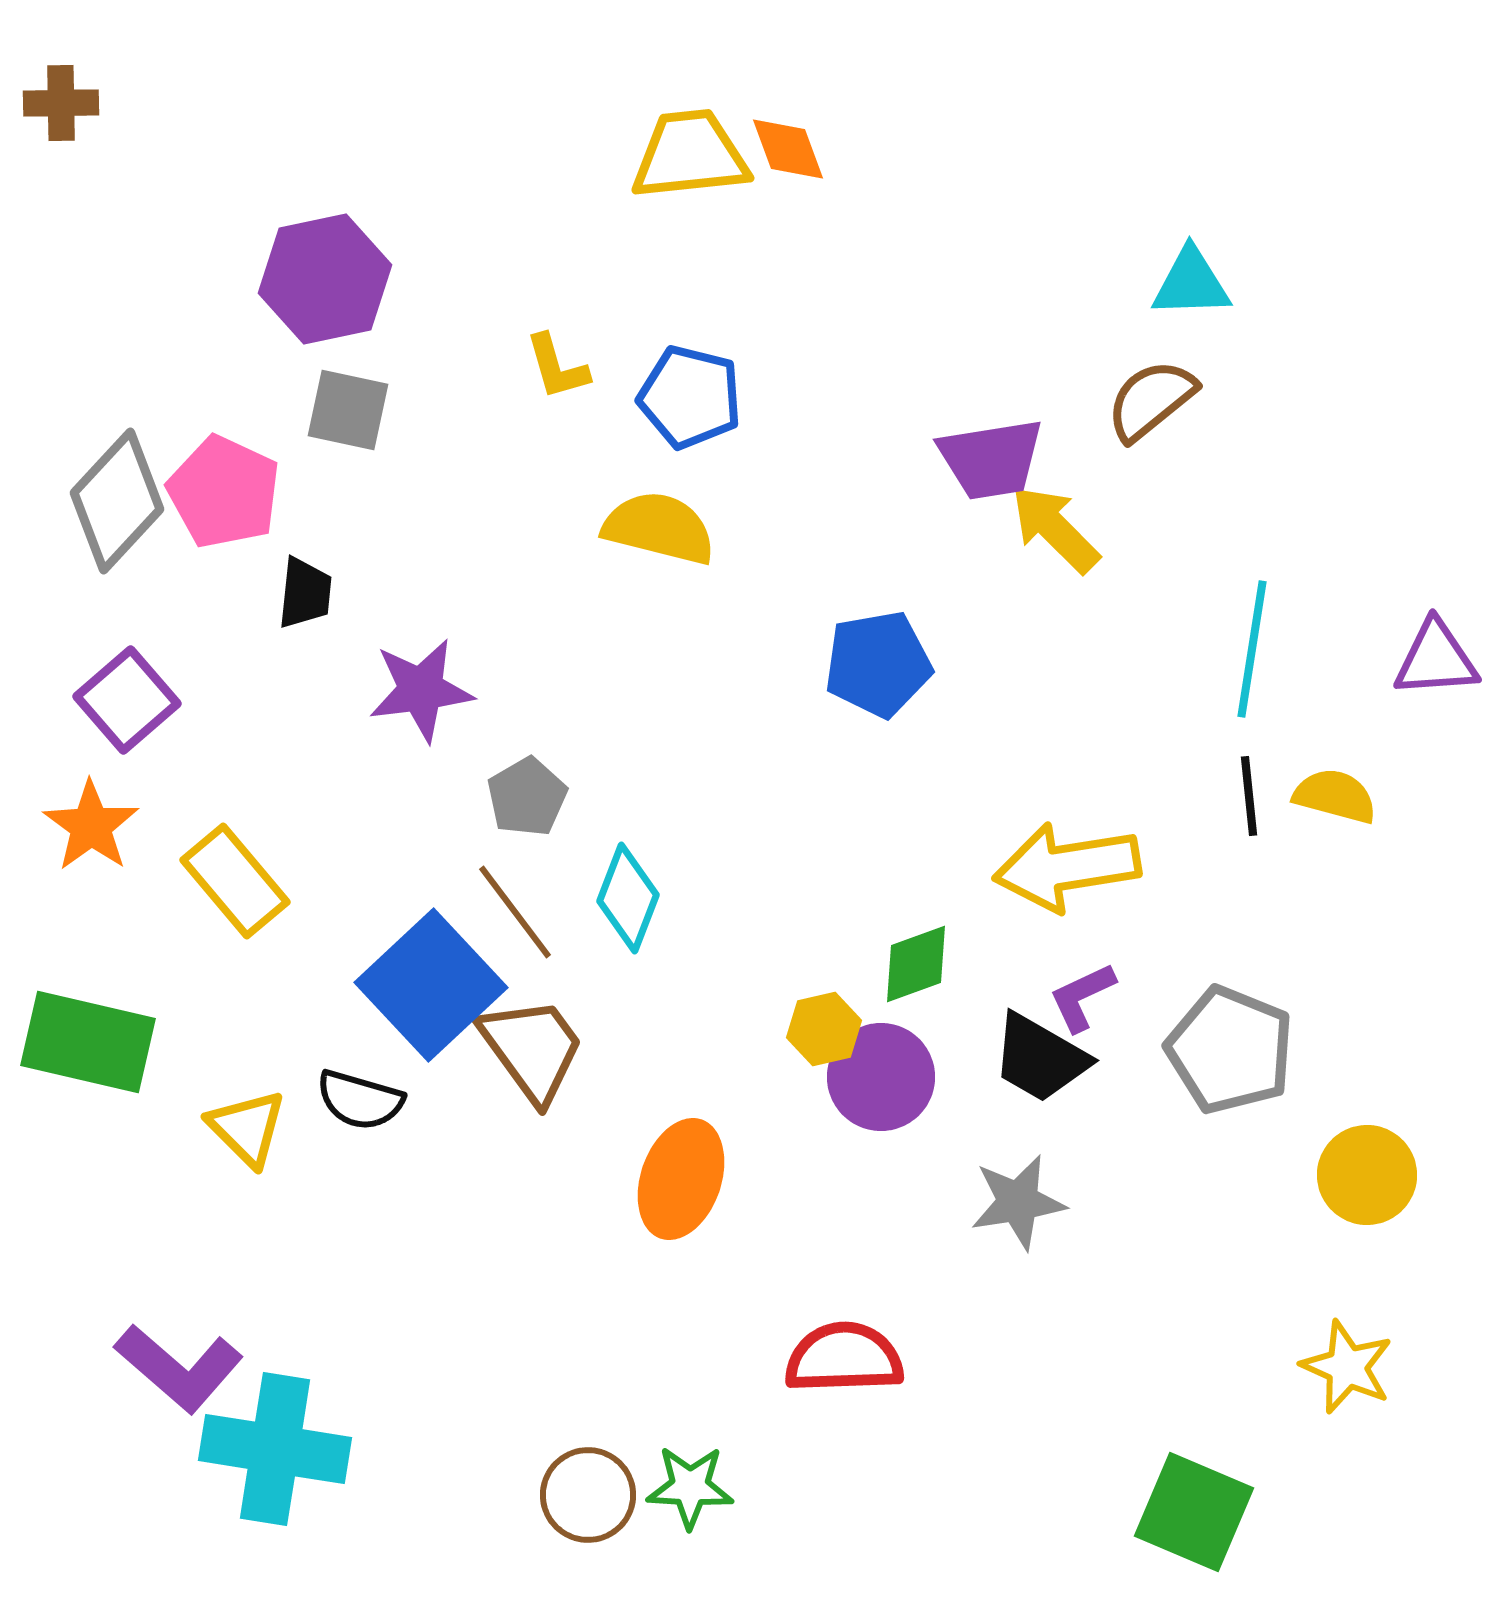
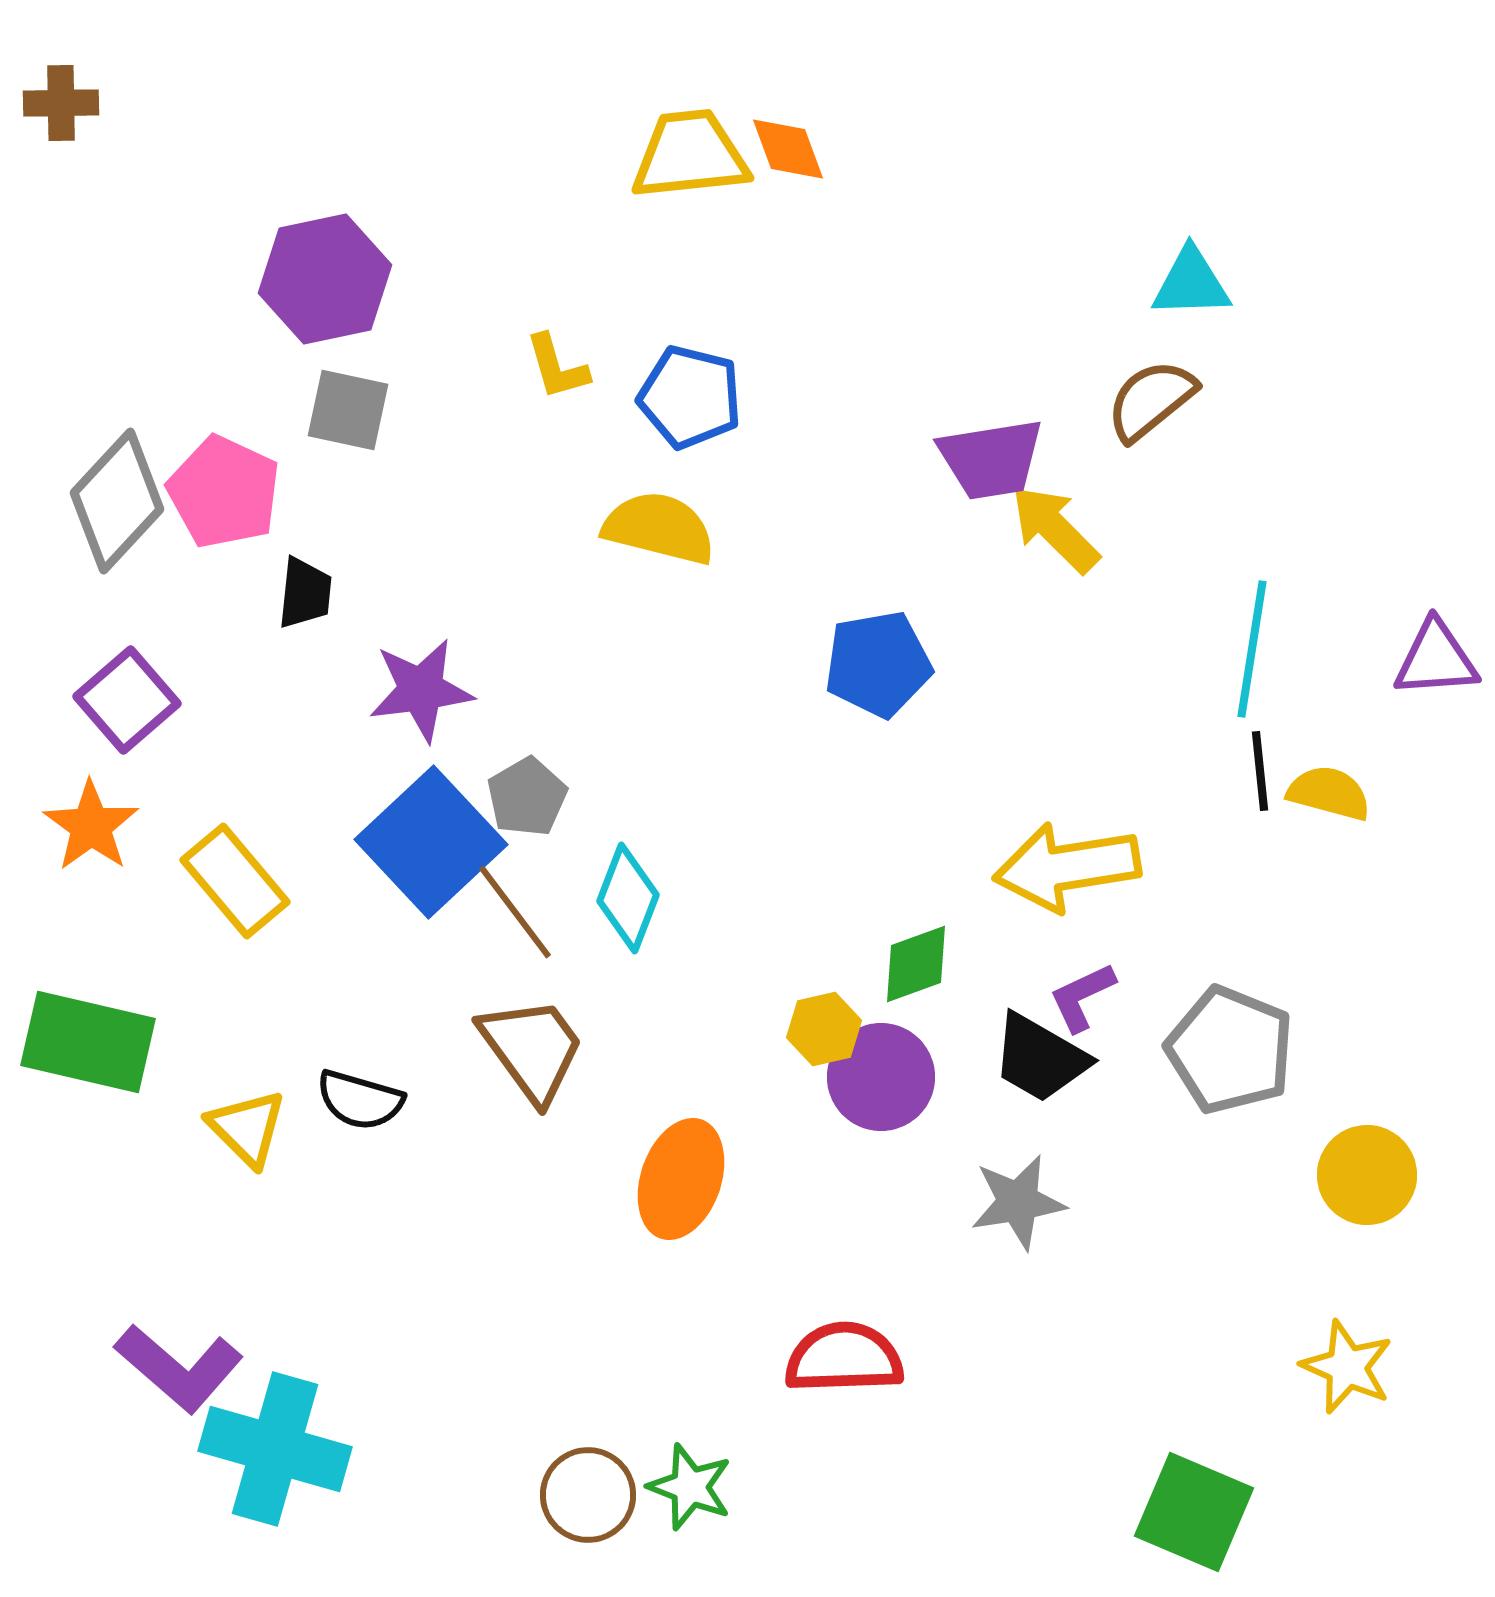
black line at (1249, 796): moved 11 px right, 25 px up
yellow semicircle at (1335, 796): moved 6 px left, 3 px up
blue square at (431, 985): moved 143 px up
cyan cross at (275, 1449): rotated 7 degrees clockwise
green star at (690, 1487): rotated 18 degrees clockwise
